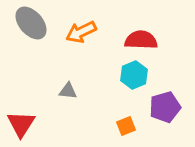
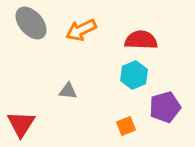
orange arrow: moved 2 px up
